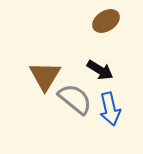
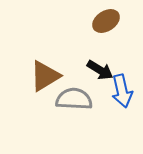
brown triangle: rotated 28 degrees clockwise
gray semicircle: moved 1 px left; rotated 36 degrees counterclockwise
blue arrow: moved 12 px right, 18 px up
